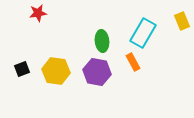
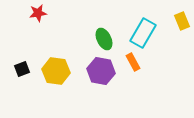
green ellipse: moved 2 px right, 2 px up; rotated 20 degrees counterclockwise
purple hexagon: moved 4 px right, 1 px up
